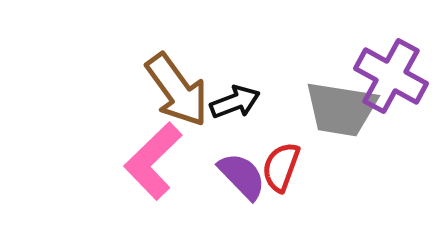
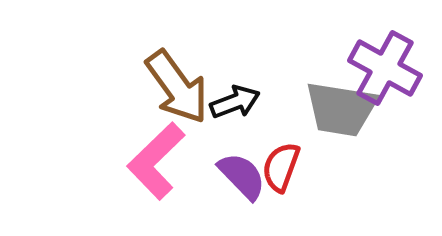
purple cross: moved 6 px left, 8 px up
brown arrow: moved 3 px up
pink L-shape: moved 3 px right
